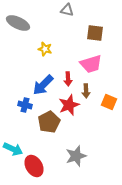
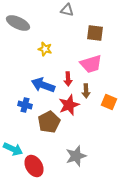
blue arrow: rotated 65 degrees clockwise
